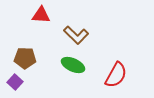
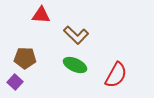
green ellipse: moved 2 px right
